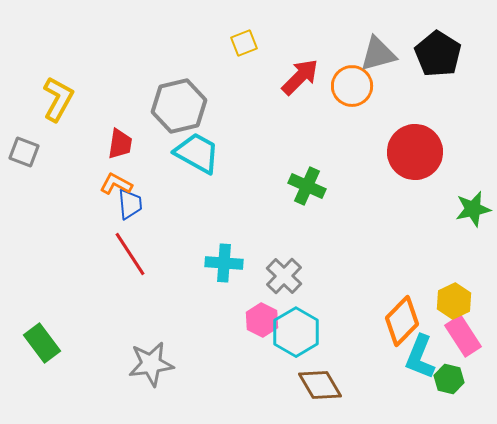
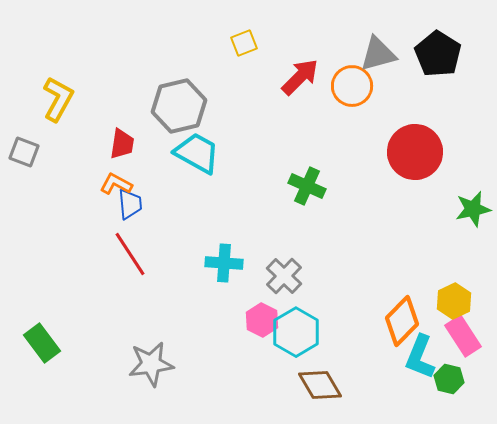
red trapezoid: moved 2 px right
